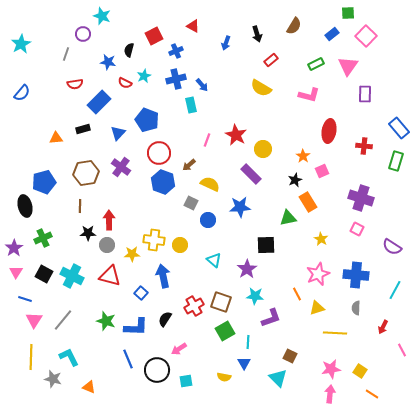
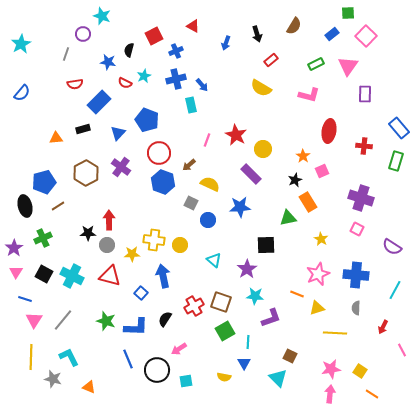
brown hexagon at (86, 173): rotated 20 degrees counterclockwise
brown line at (80, 206): moved 22 px left; rotated 56 degrees clockwise
orange line at (297, 294): rotated 40 degrees counterclockwise
